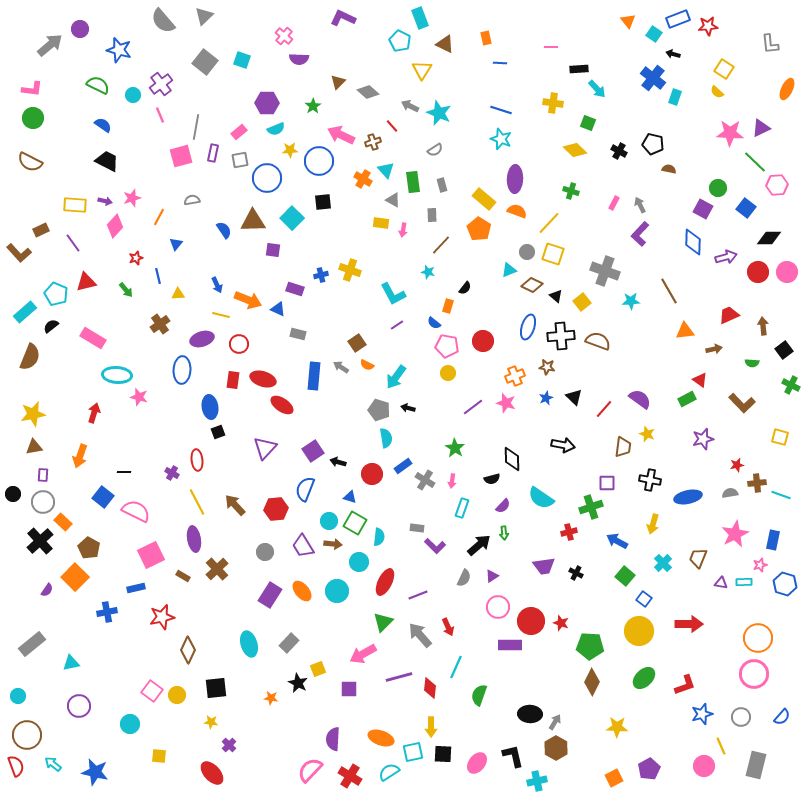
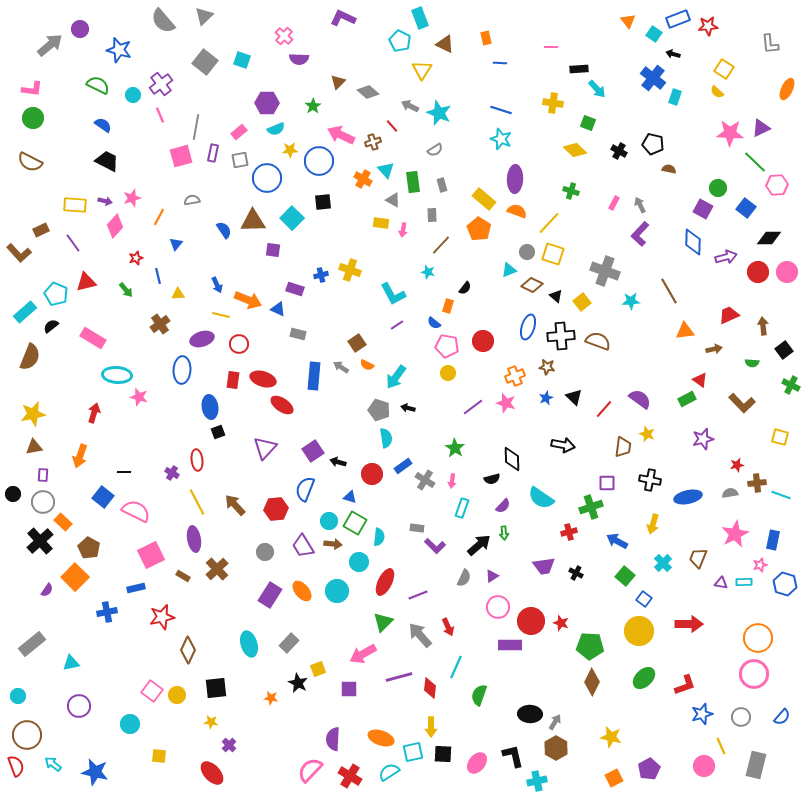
yellow star at (617, 727): moved 6 px left, 10 px down; rotated 10 degrees clockwise
